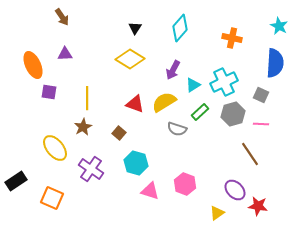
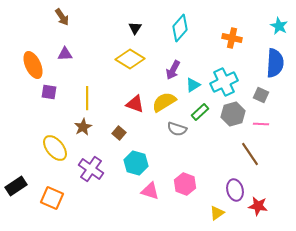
black rectangle: moved 5 px down
purple ellipse: rotated 30 degrees clockwise
